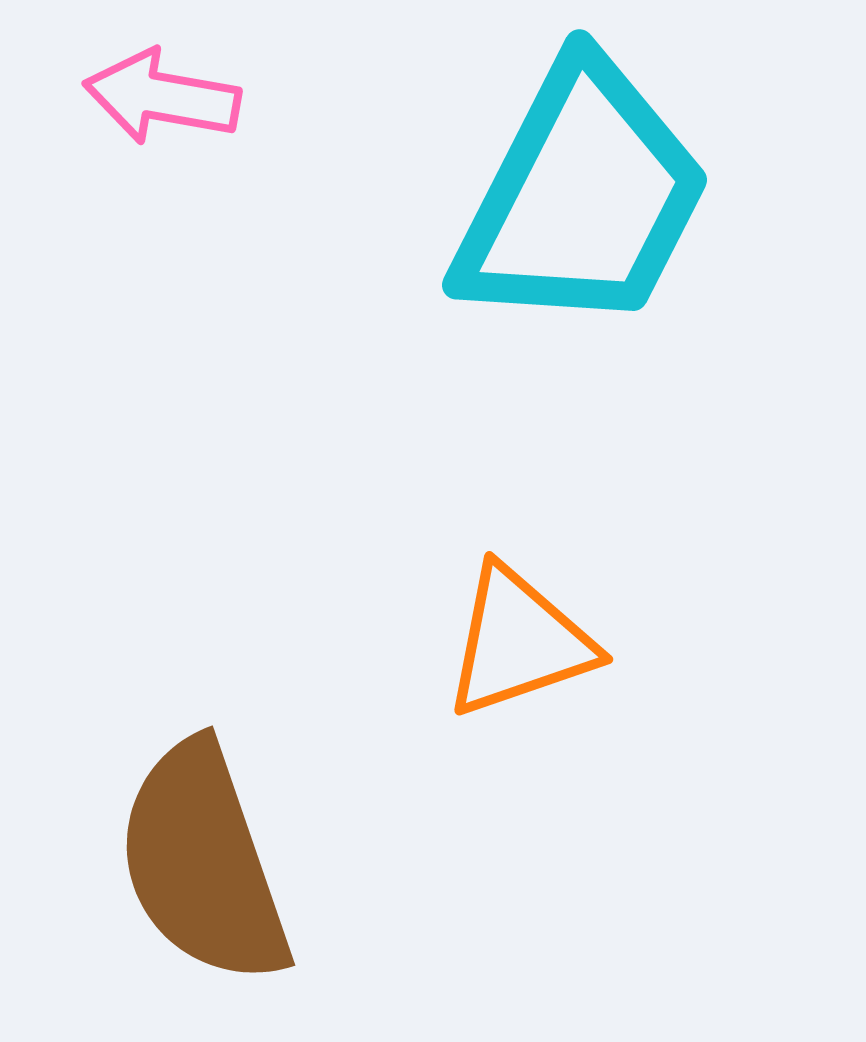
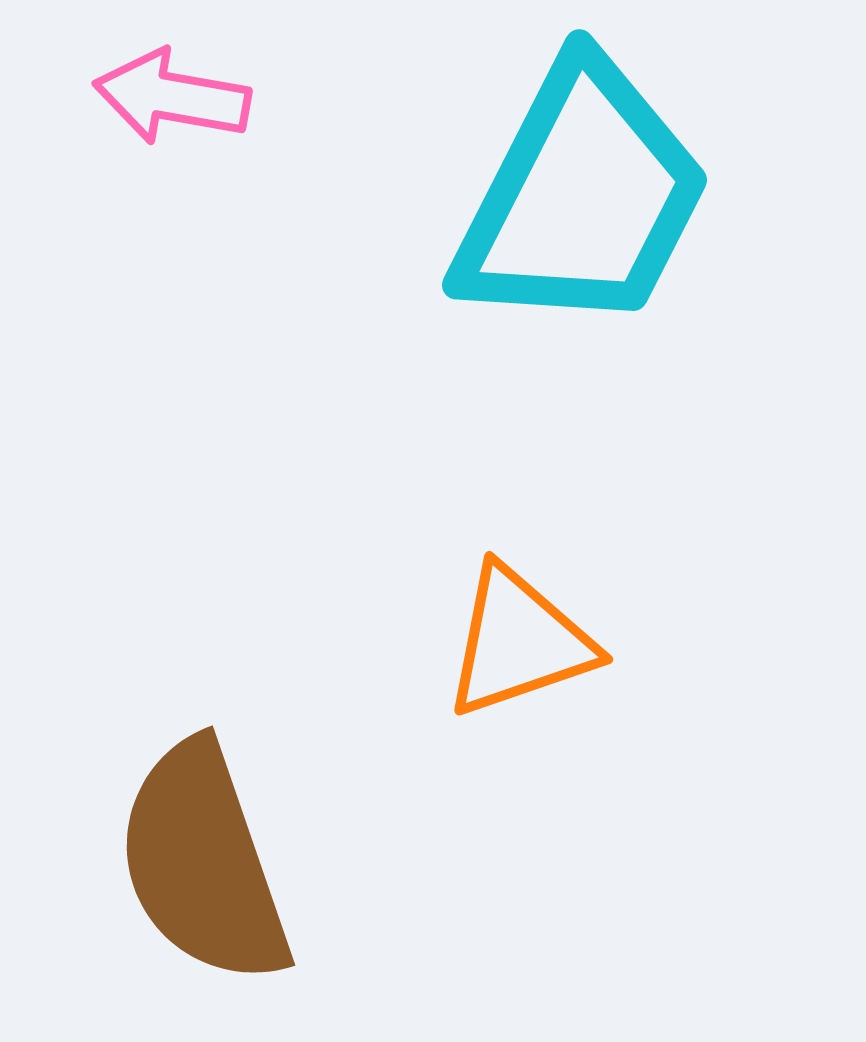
pink arrow: moved 10 px right
